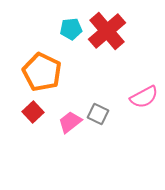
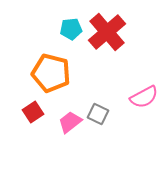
red cross: moved 1 px down
orange pentagon: moved 9 px right, 1 px down; rotated 12 degrees counterclockwise
red square: rotated 10 degrees clockwise
